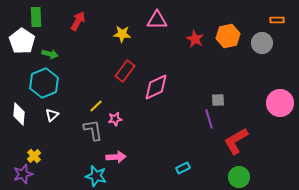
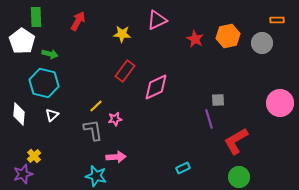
pink triangle: rotated 25 degrees counterclockwise
cyan hexagon: rotated 24 degrees counterclockwise
